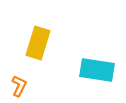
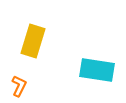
yellow rectangle: moved 5 px left, 2 px up
